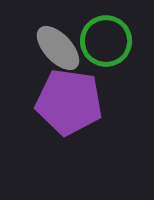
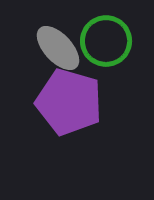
purple pentagon: rotated 8 degrees clockwise
